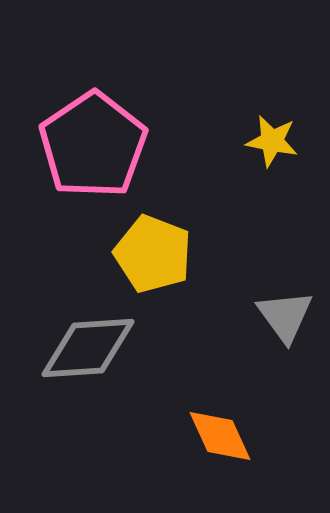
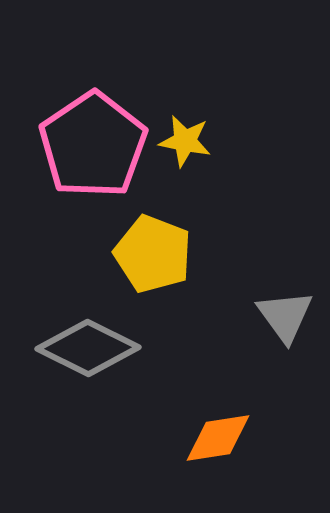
yellow star: moved 87 px left
gray diamond: rotated 30 degrees clockwise
orange diamond: moved 2 px left, 2 px down; rotated 74 degrees counterclockwise
